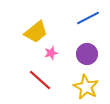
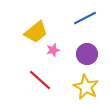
blue line: moved 3 px left
pink star: moved 2 px right, 3 px up
